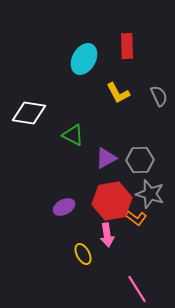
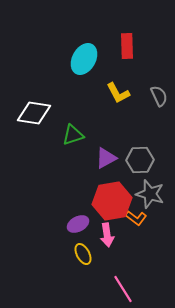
white diamond: moved 5 px right
green triangle: rotated 45 degrees counterclockwise
purple ellipse: moved 14 px right, 17 px down
pink line: moved 14 px left
